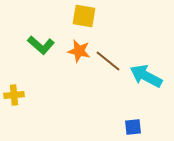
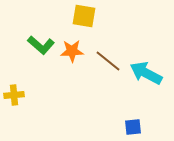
orange star: moved 7 px left; rotated 15 degrees counterclockwise
cyan arrow: moved 3 px up
